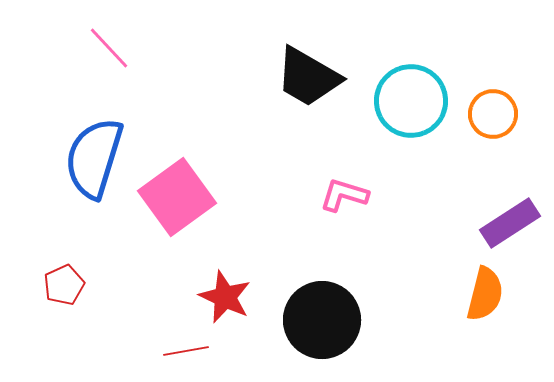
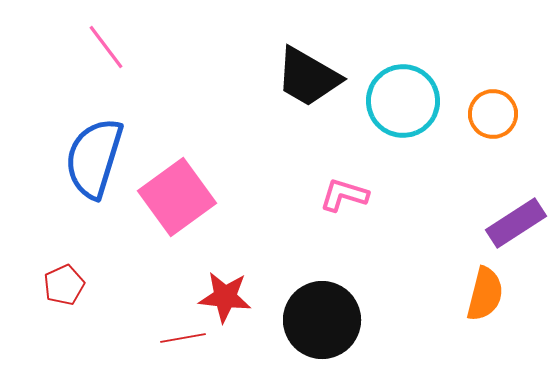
pink line: moved 3 px left, 1 px up; rotated 6 degrees clockwise
cyan circle: moved 8 px left
purple rectangle: moved 6 px right
red star: rotated 18 degrees counterclockwise
red line: moved 3 px left, 13 px up
